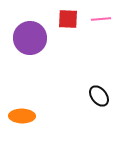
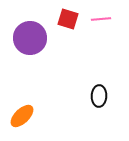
red square: rotated 15 degrees clockwise
black ellipse: rotated 40 degrees clockwise
orange ellipse: rotated 45 degrees counterclockwise
